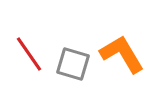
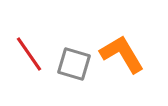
gray square: moved 1 px right
